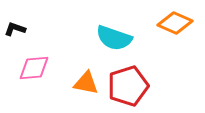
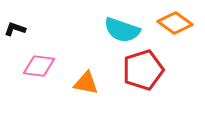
orange diamond: rotated 12 degrees clockwise
cyan semicircle: moved 8 px right, 8 px up
pink diamond: moved 5 px right, 2 px up; rotated 12 degrees clockwise
red pentagon: moved 15 px right, 16 px up
